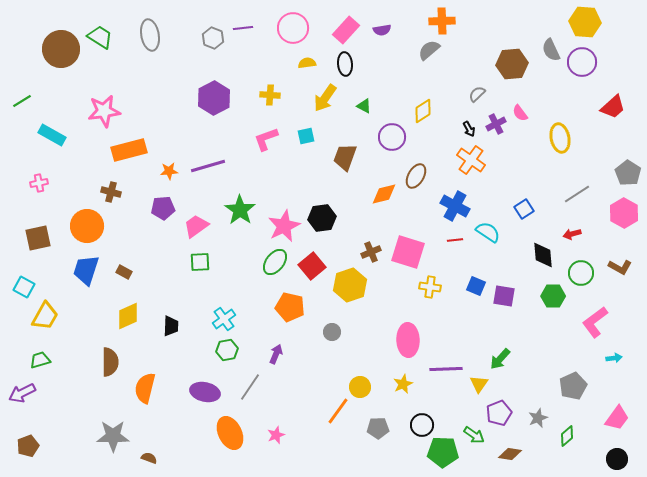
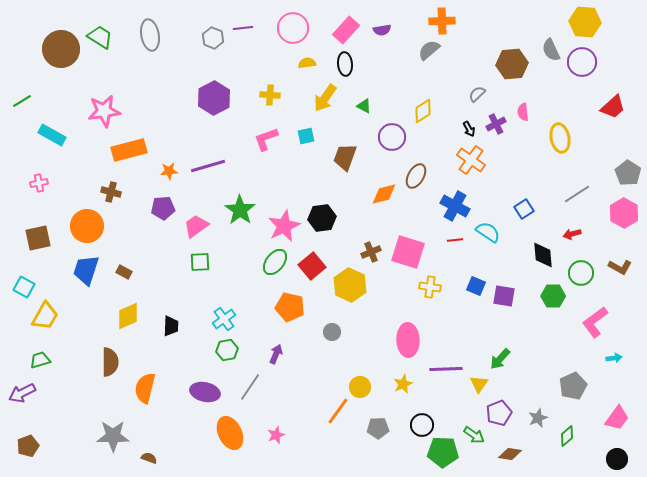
pink semicircle at (520, 113): moved 3 px right, 1 px up; rotated 30 degrees clockwise
yellow hexagon at (350, 285): rotated 16 degrees counterclockwise
